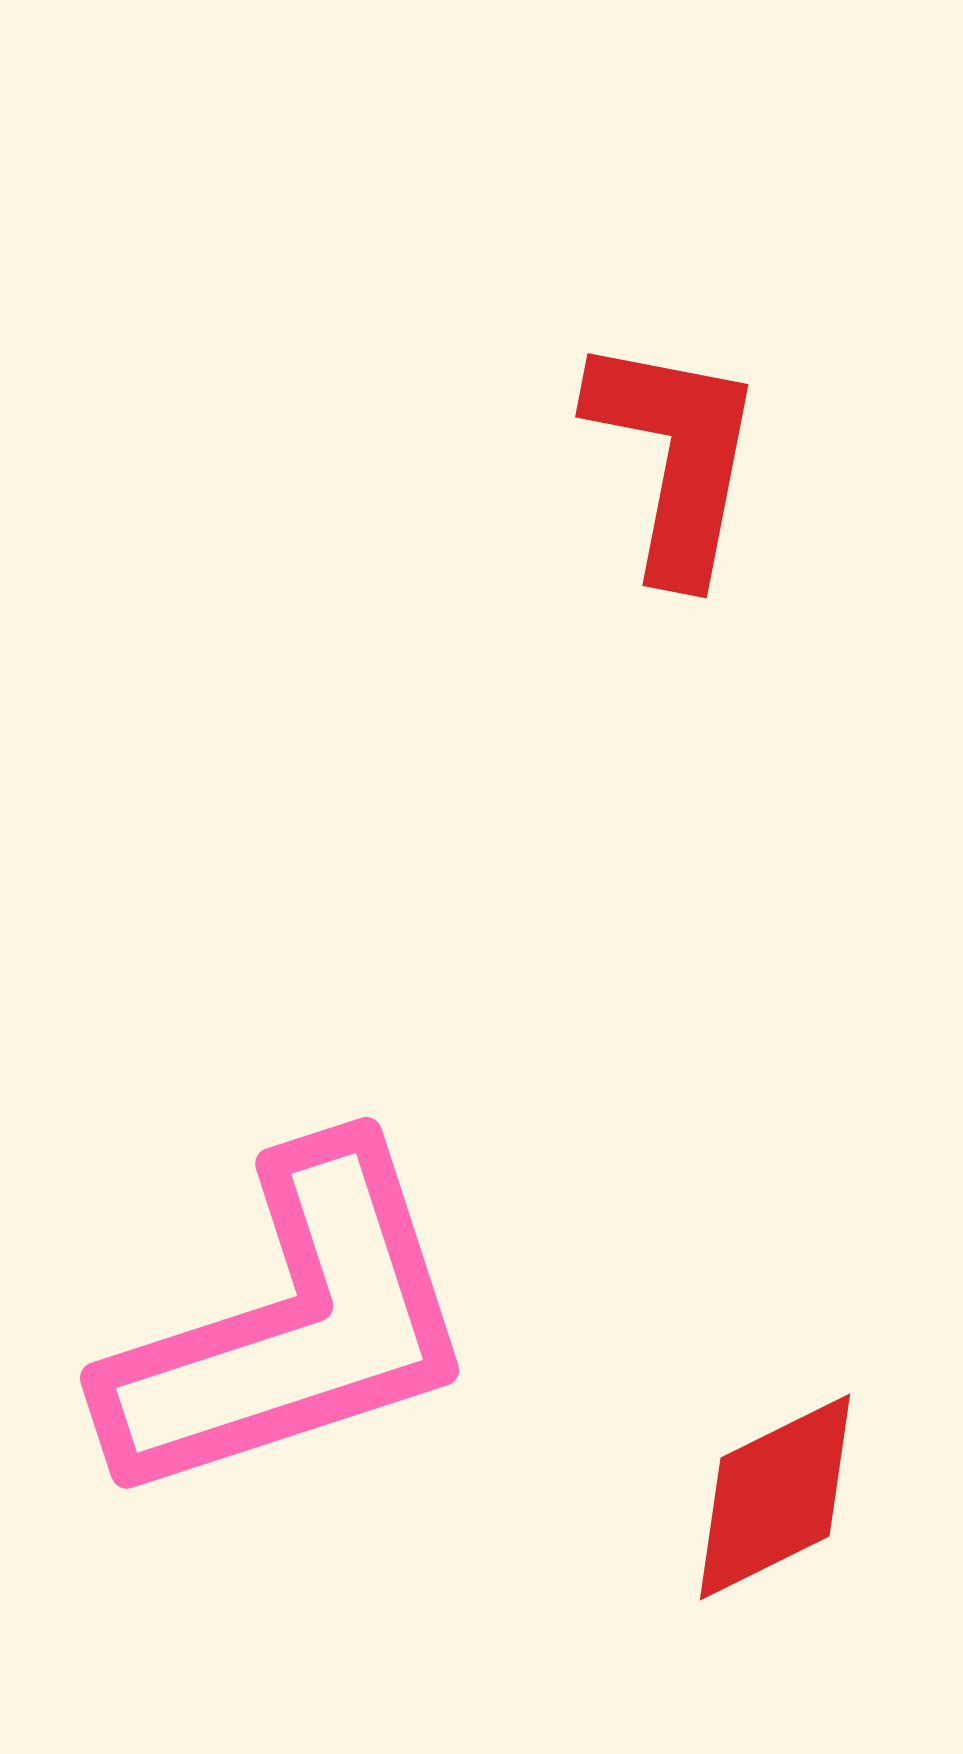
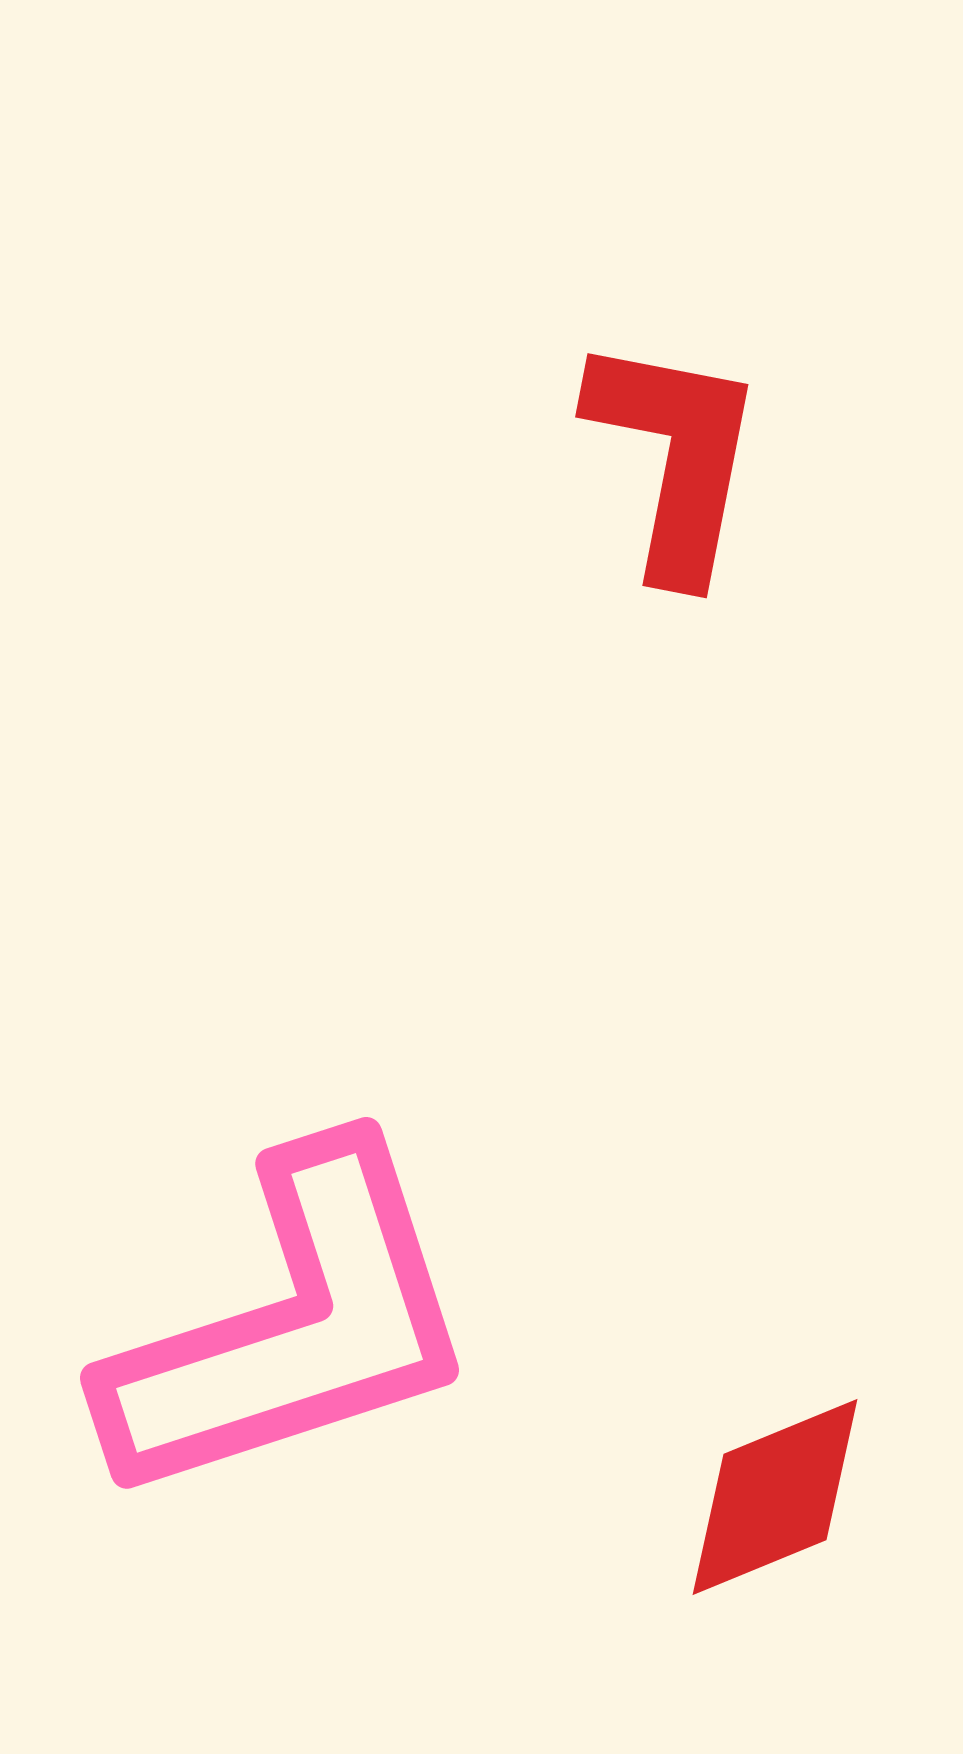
red diamond: rotated 4 degrees clockwise
